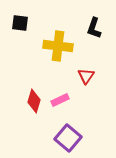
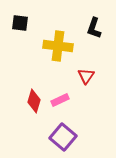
purple square: moved 5 px left, 1 px up
